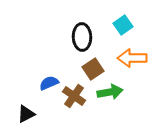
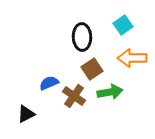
brown square: moved 1 px left
